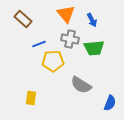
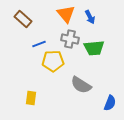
blue arrow: moved 2 px left, 3 px up
